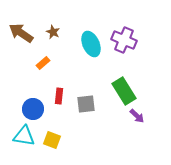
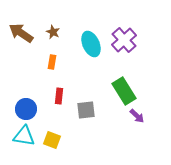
purple cross: rotated 25 degrees clockwise
orange rectangle: moved 9 px right, 1 px up; rotated 40 degrees counterclockwise
gray square: moved 6 px down
blue circle: moved 7 px left
